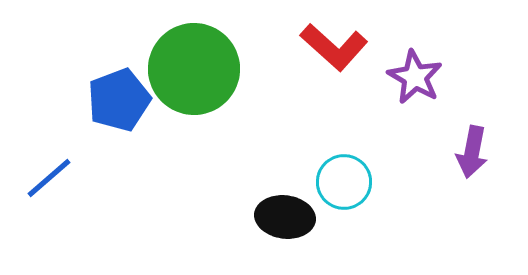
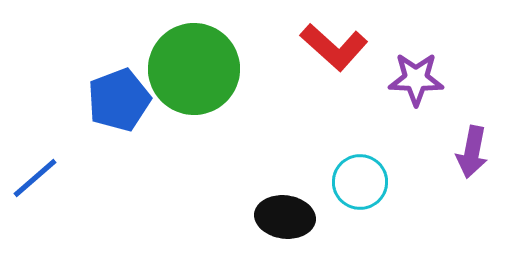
purple star: moved 1 px right, 2 px down; rotated 28 degrees counterclockwise
blue line: moved 14 px left
cyan circle: moved 16 px right
